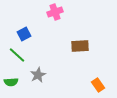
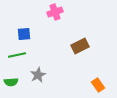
blue square: rotated 24 degrees clockwise
brown rectangle: rotated 24 degrees counterclockwise
green line: rotated 54 degrees counterclockwise
